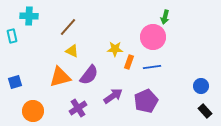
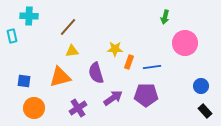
pink circle: moved 32 px right, 6 px down
yellow triangle: rotated 32 degrees counterclockwise
purple semicircle: moved 7 px right, 2 px up; rotated 125 degrees clockwise
blue square: moved 9 px right, 1 px up; rotated 24 degrees clockwise
purple arrow: moved 2 px down
purple pentagon: moved 6 px up; rotated 25 degrees clockwise
orange circle: moved 1 px right, 3 px up
